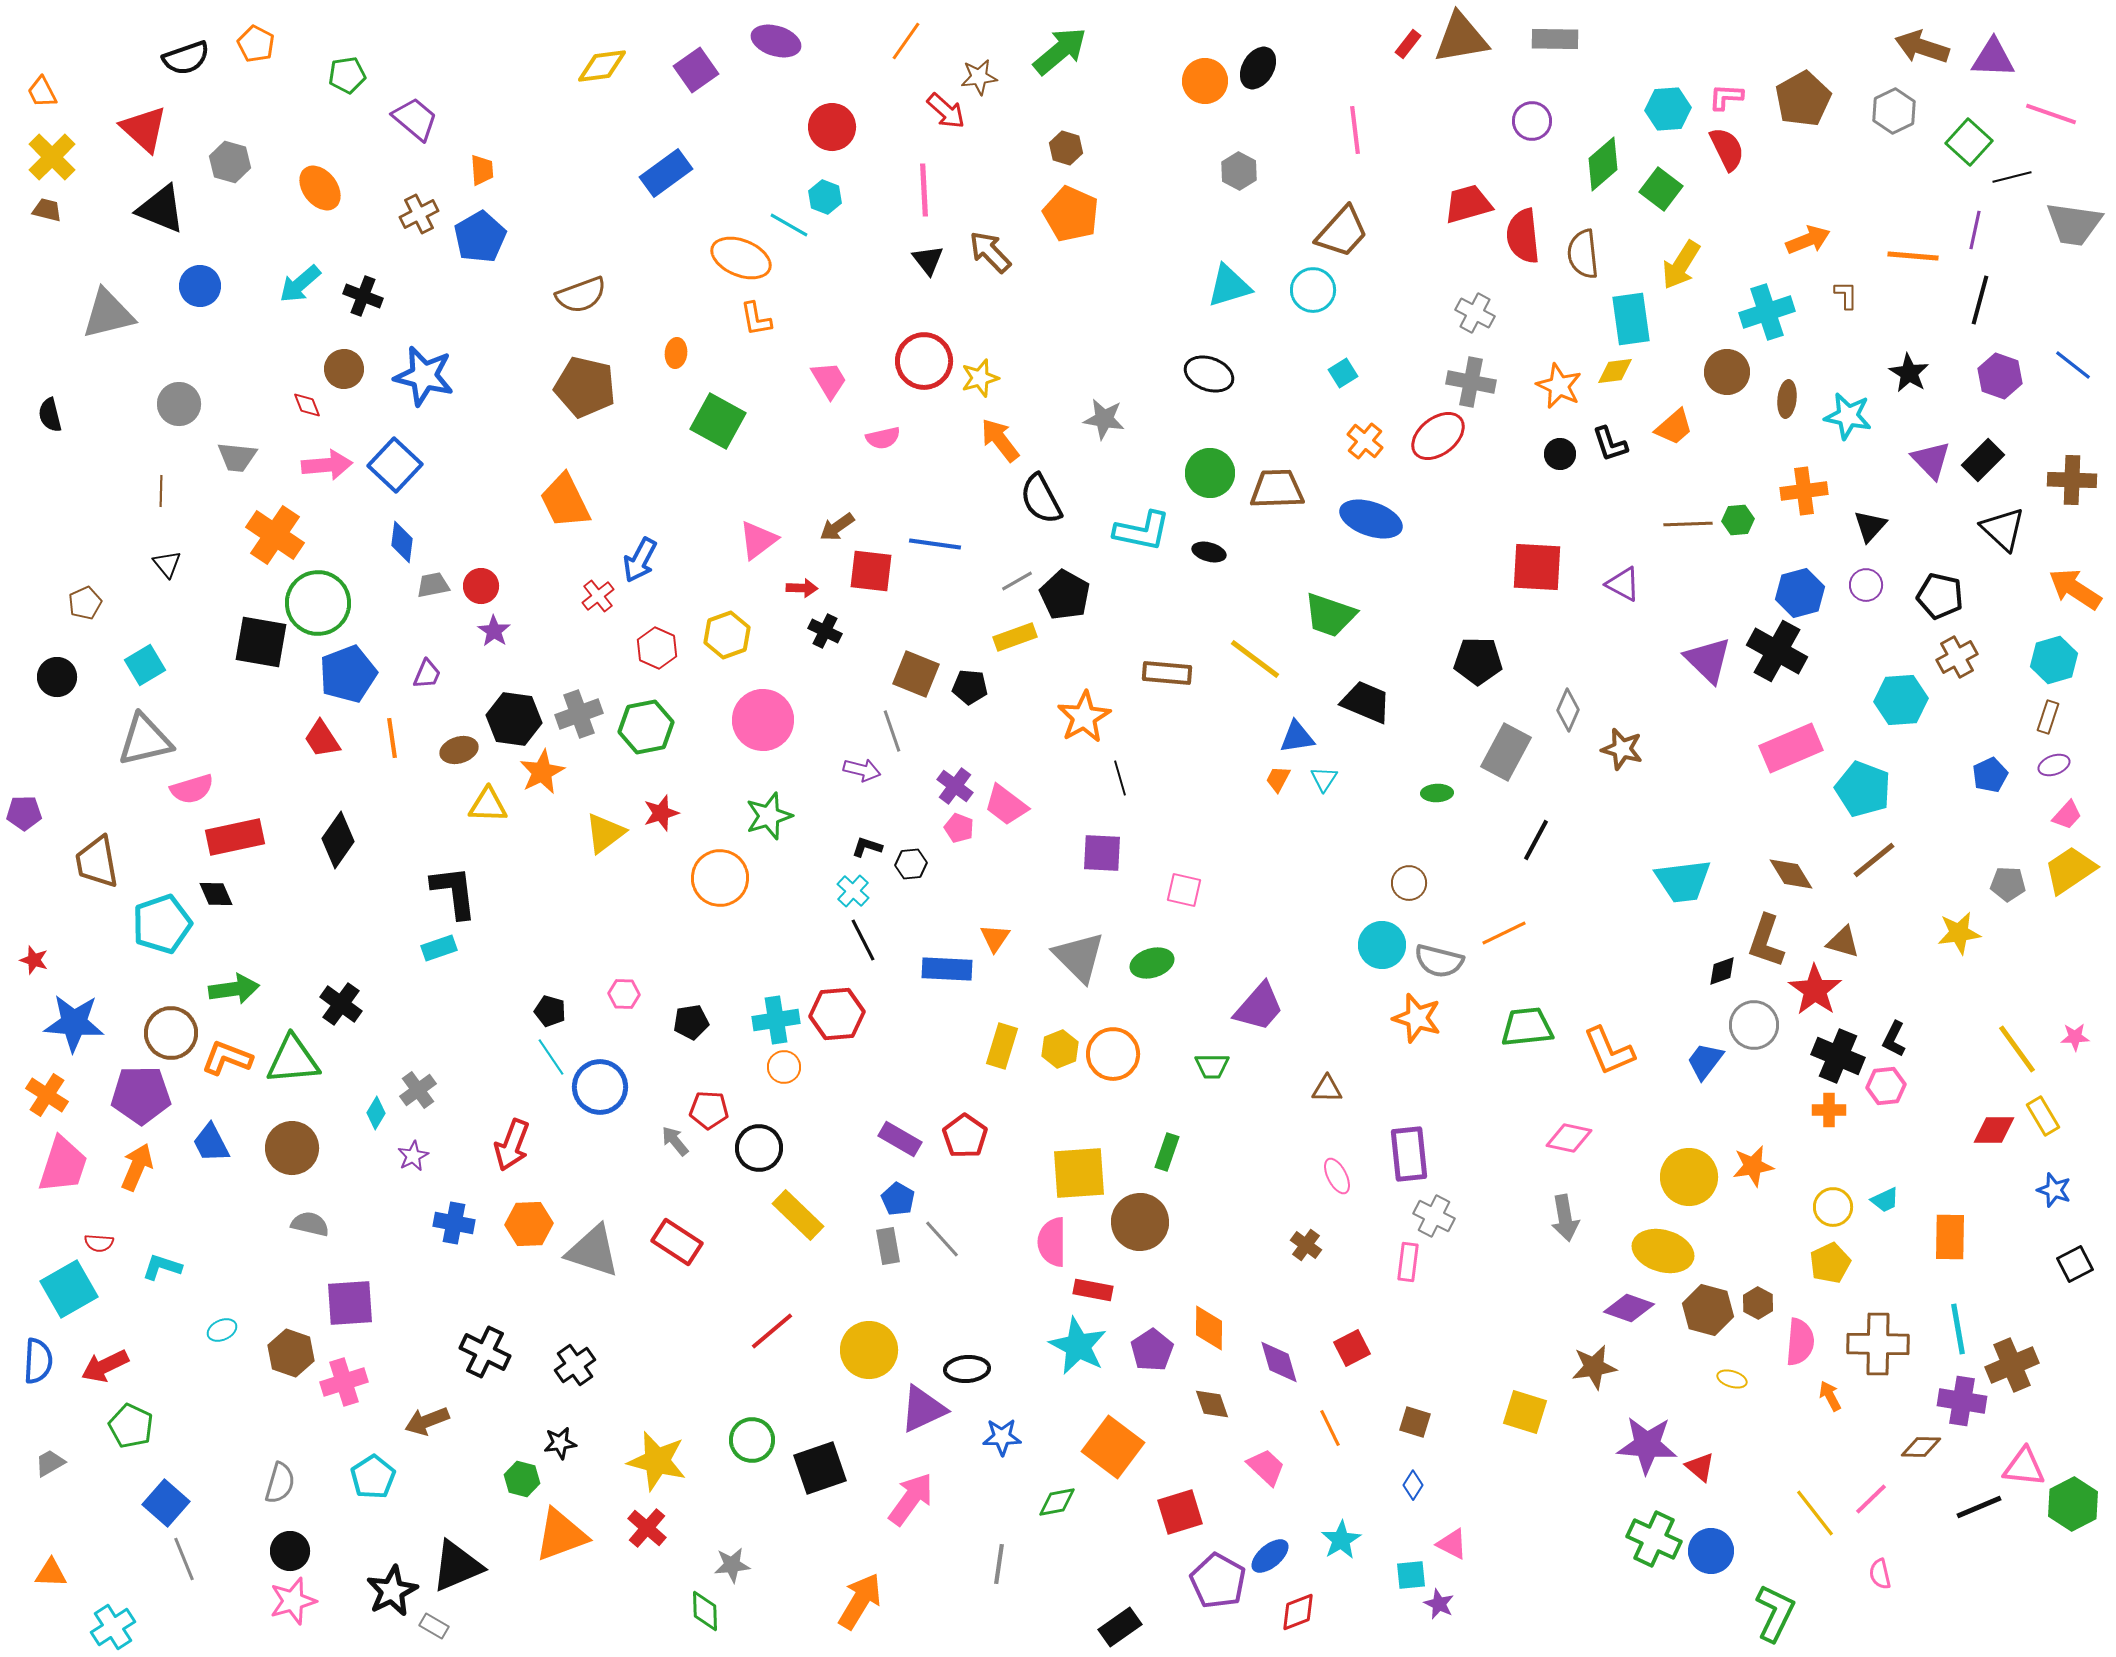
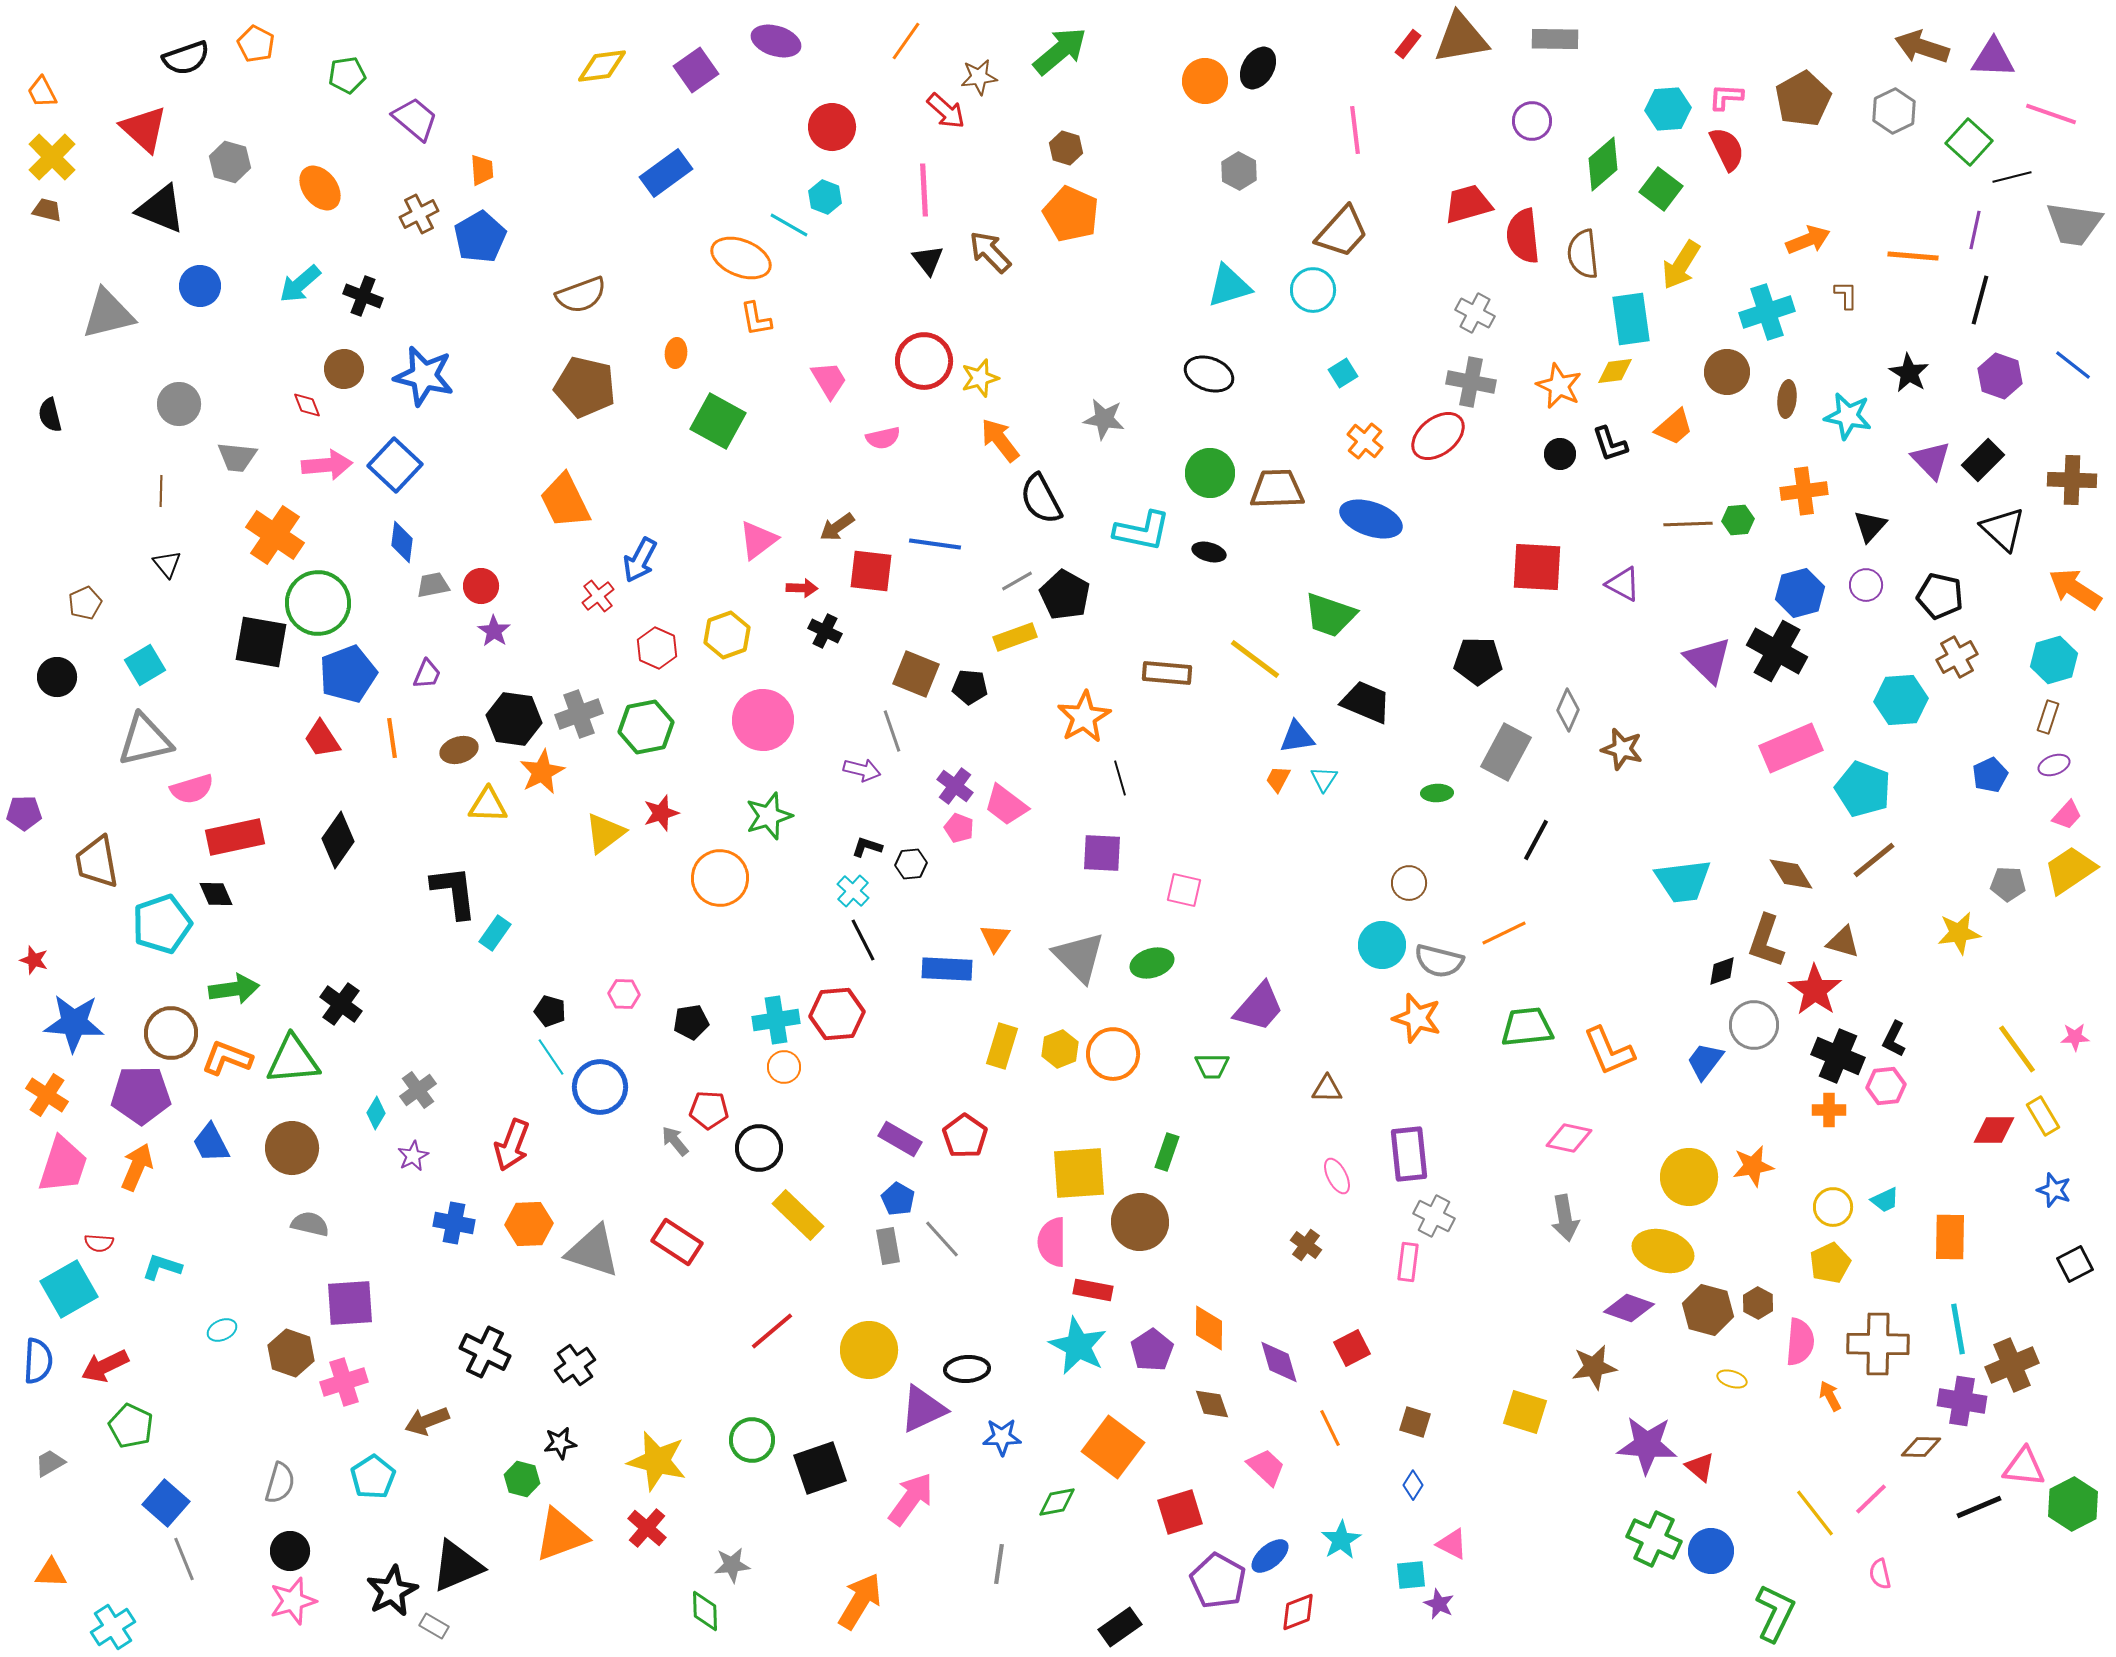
cyan rectangle at (439, 948): moved 56 px right, 15 px up; rotated 36 degrees counterclockwise
